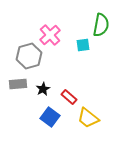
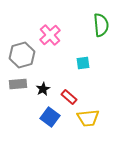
green semicircle: rotated 15 degrees counterclockwise
cyan square: moved 18 px down
gray hexagon: moved 7 px left, 1 px up
yellow trapezoid: rotated 45 degrees counterclockwise
